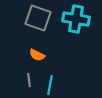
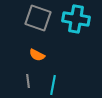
gray line: moved 1 px left, 1 px down
cyan line: moved 3 px right
